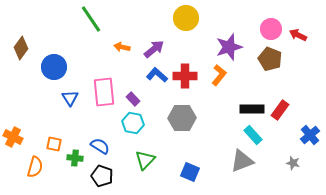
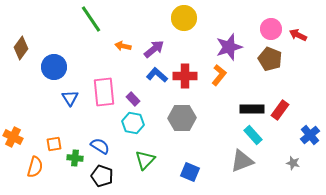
yellow circle: moved 2 px left
orange arrow: moved 1 px right, 1 px up
orange square: rotated 21 degrees counterclockwise
